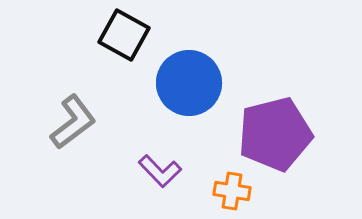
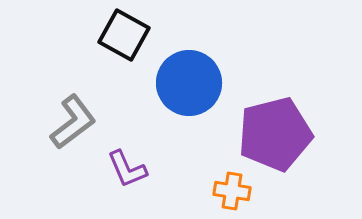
purple L-shape: moved 33 px left, 2 px up; rotated 21 degrees clockwise
